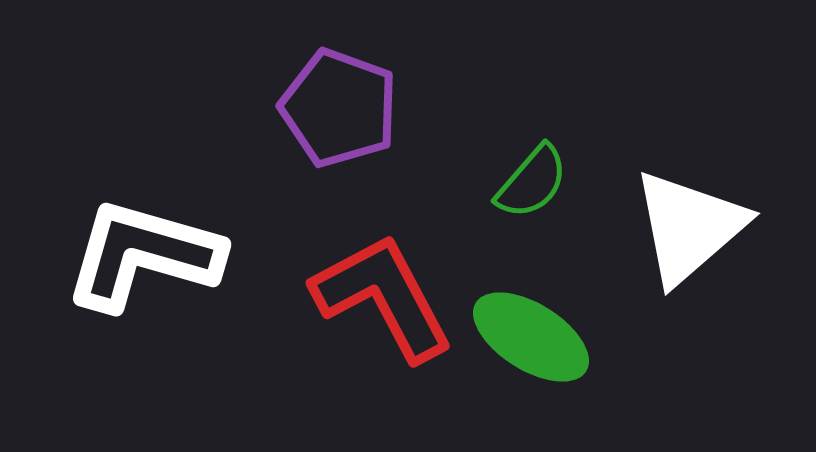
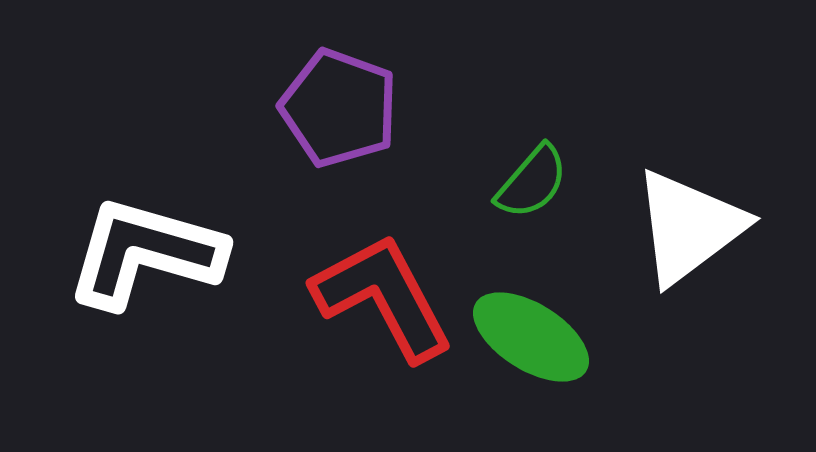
white triangle: rotated 4 degrees clockwise
white L-shape: moved 2 px right, 2 px up
